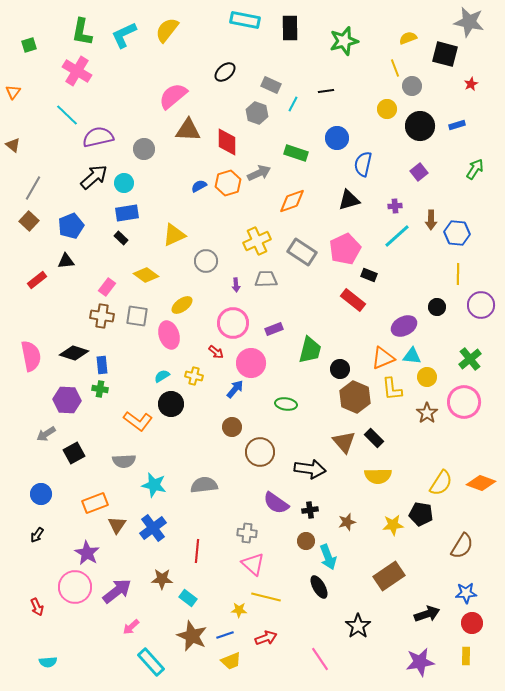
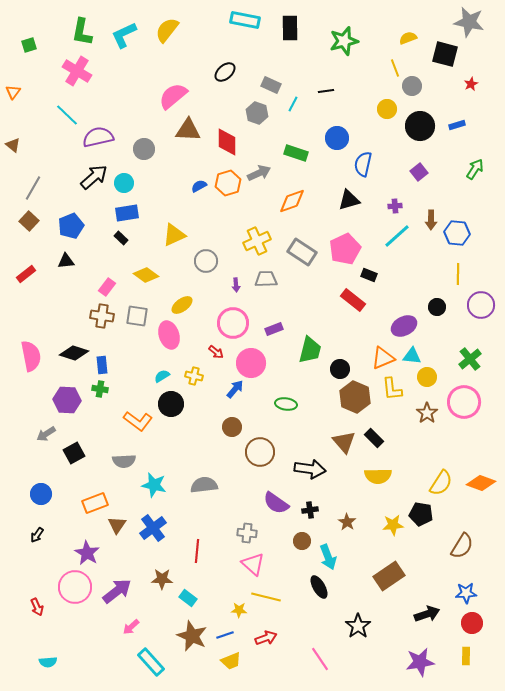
red rectangle at (37, 280): moved 11 px left, 6 px up
brown star at (347, 522): rotated 24 degrees counterclockwise
brown circle at (306, 541): moved 4 px left
